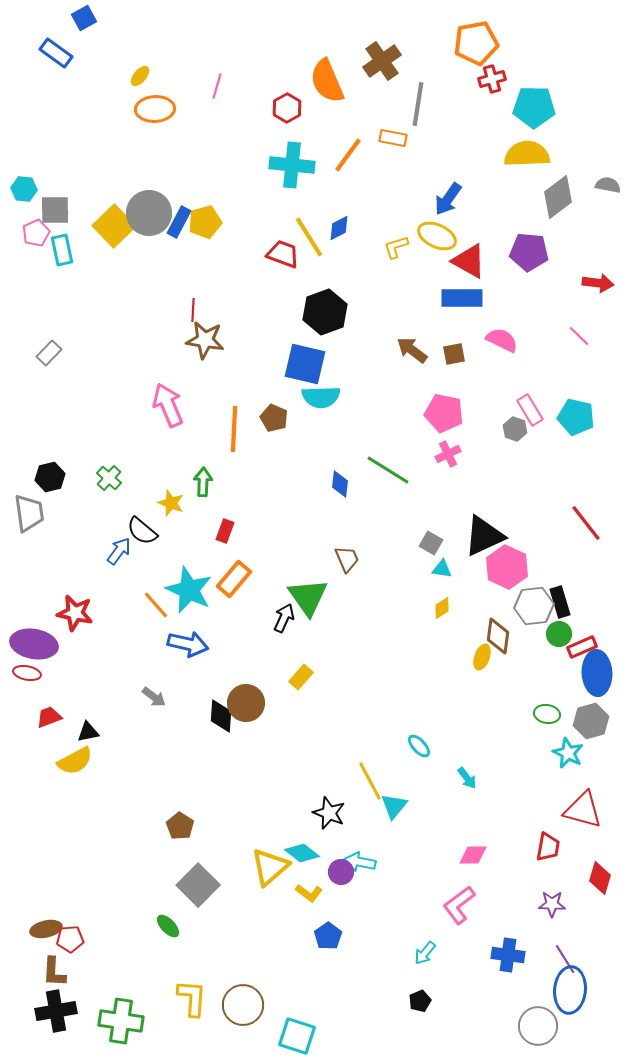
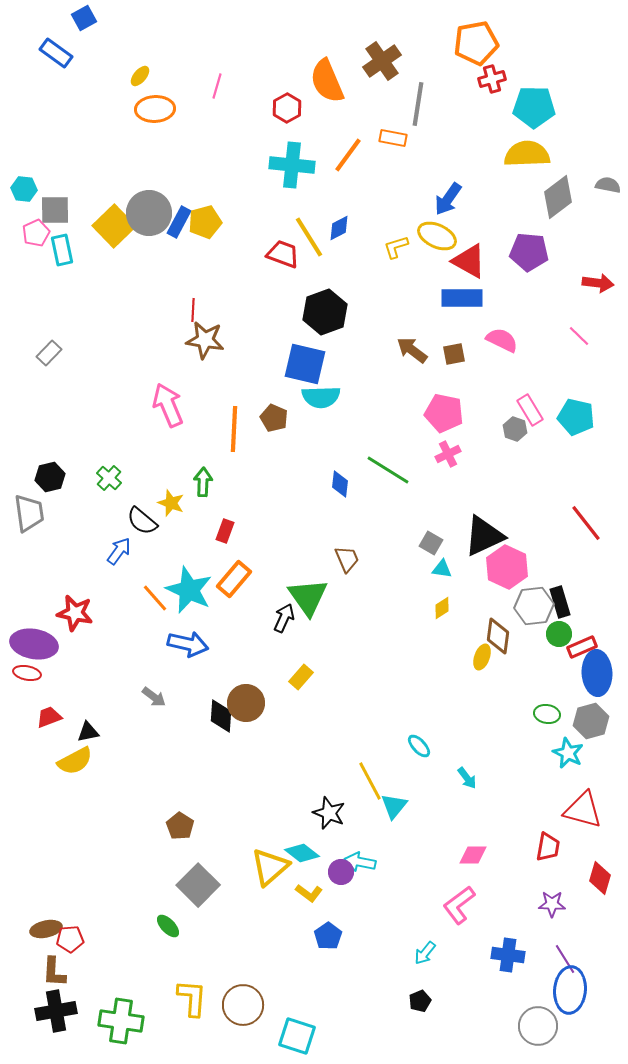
black semicircle at (142, 531): moved 10 px up
orange line at (156, 605): moved 1 px left, 7 px up
